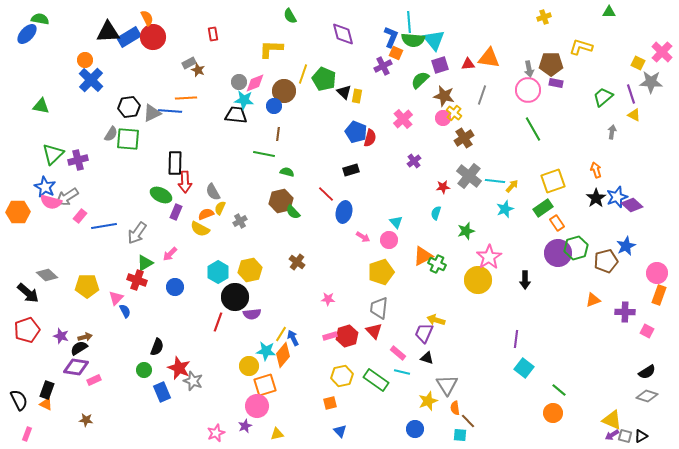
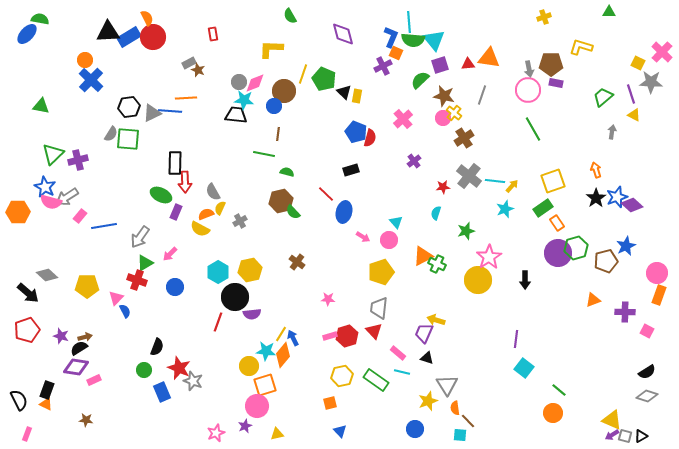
gray arrow at (137, 233): moved 3 px right, 4 px down
